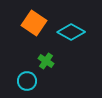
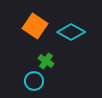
orange square: moved 1 px right, 3 px down
cyan circle: moved 7 px right
